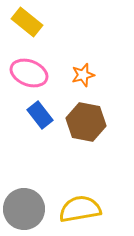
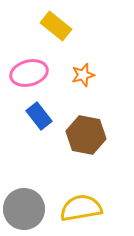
yellow rectangle: moved 29 px right, 4 px down
pink ellipse: rotated 36 degrees counterclockwise
blue rectangle: moved 1 px left, 1 px down
brown hexagon: moved 13 px down
yellow semicircle: moved 1 px right, 1 px up
